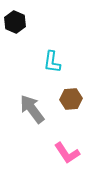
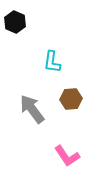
pink L-shape: moved 3 px down
